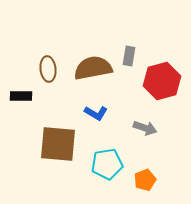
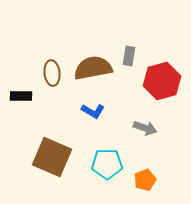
brown ellipse: moved 4 px right, 4 px down
blue L-shape: moved 3 px left, 2 px up
brown square: moved 6 px left, 13 px down; rotated 18 degrees clockwise
cyan pentagon: rotated 8 degrees clockwise
